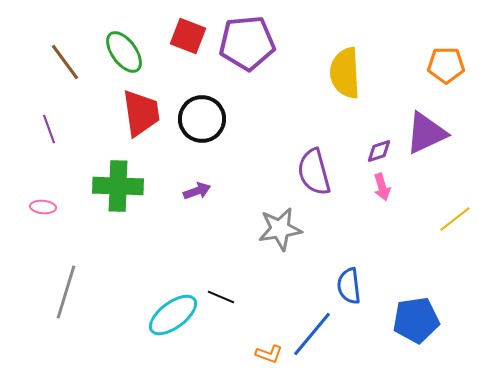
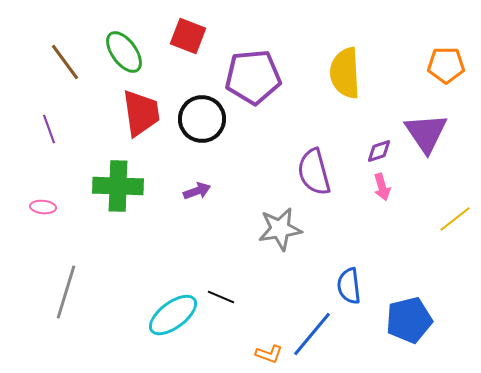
purple pentagon: moved 6 px right, 34 px down
purple triangle: rotated 39 degrees counterclockwise
blue pentagon: moved 7 px left; rotated 6 degrees counterclockwise
